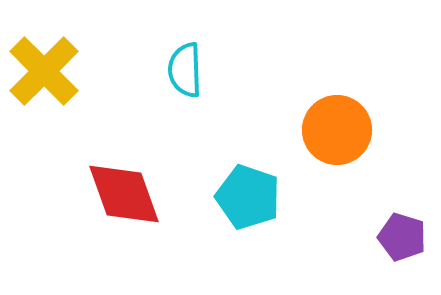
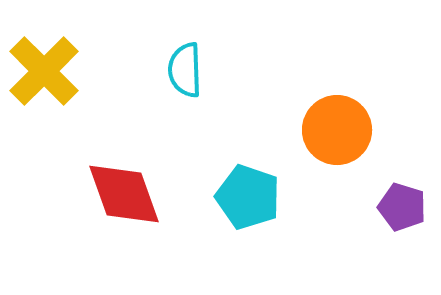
purple pentagon: moved 30 px up
